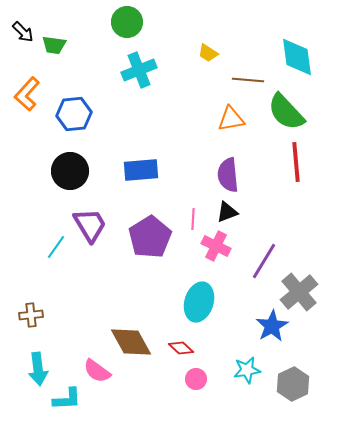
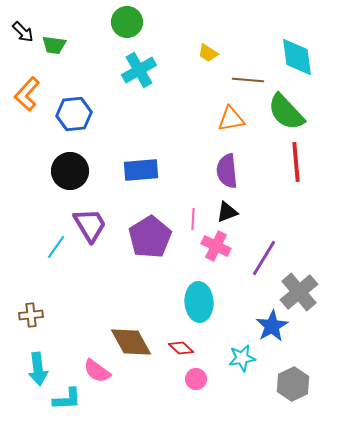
cyan cross: rotated 8 degrees counterclockwise
purple semicircle: moved 1 px left, 4 px up
purple line: moved 3 px up
cyan ellipse: rotated 21 degrees counterclockwise
cyan star: moved 5 px left, 12 px up
